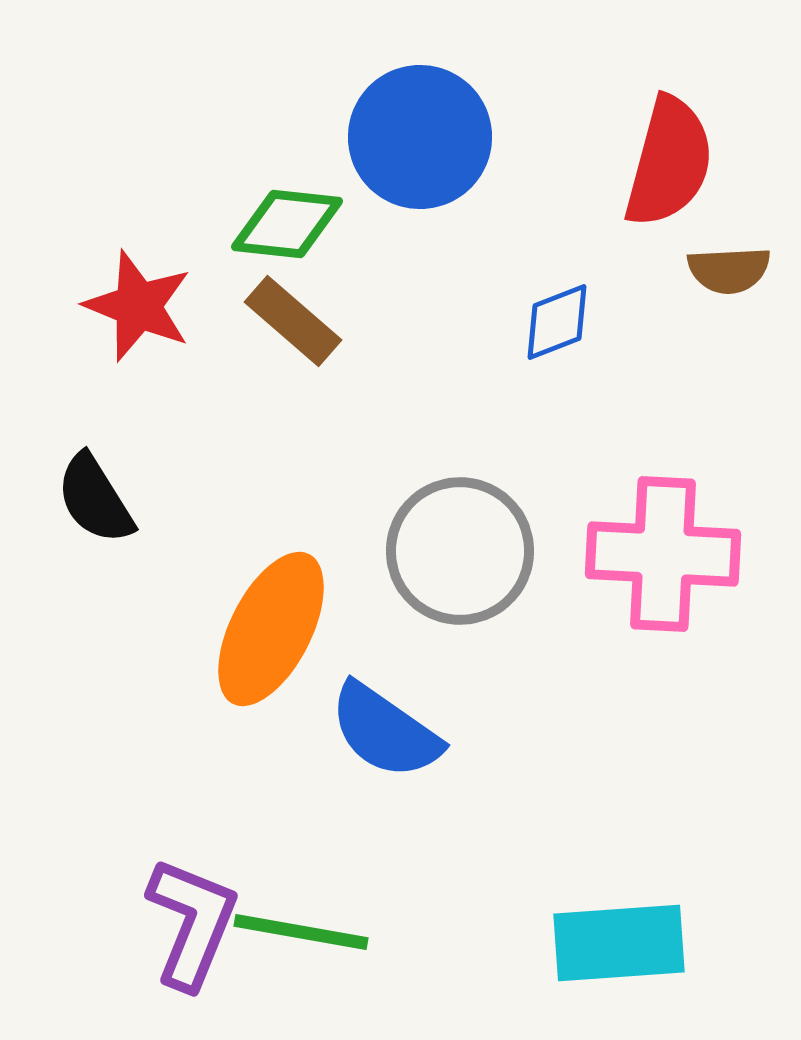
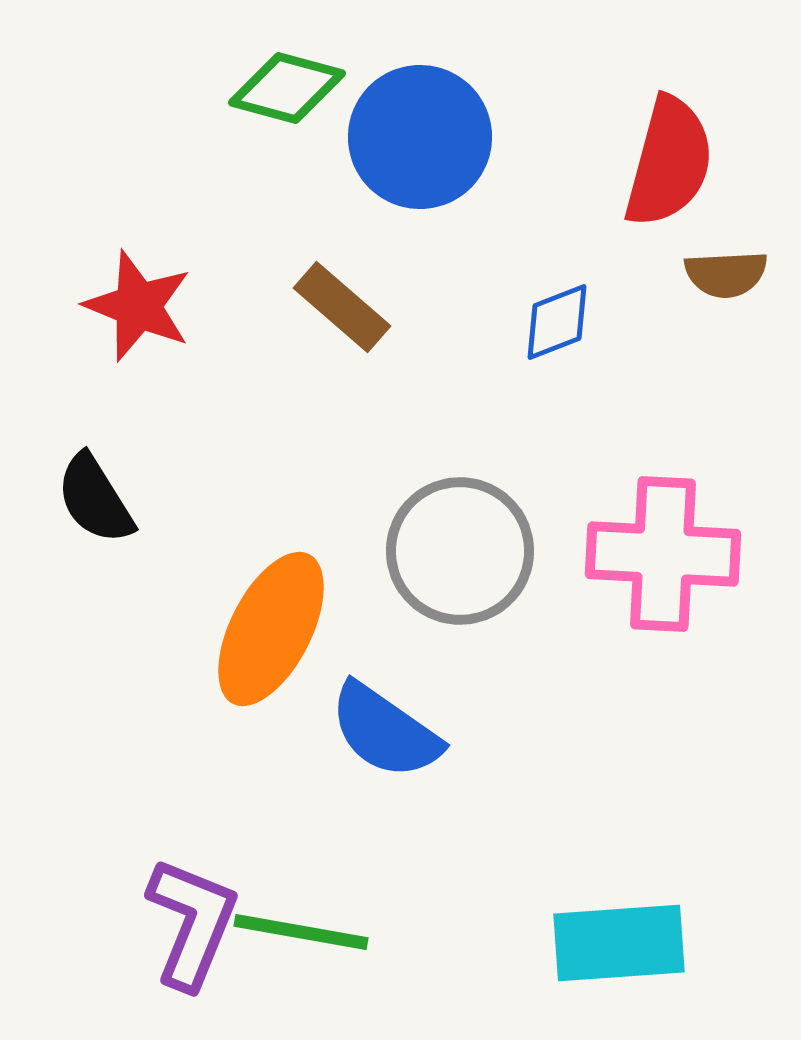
green diamond: moved 136 px up; rotated 9 degrees clockwise
brown semicircle: moved 3 px left, 4 px down
brown rectangle: moved 49 px right, 14 px up
